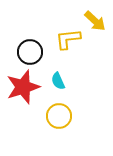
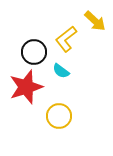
yellow L-shape: moved 2 px left; rotated 32 degrees counterclockwise
black circle: moved 4 px right
cyan semicircle: moved 3 px right, 10 px up; rotated 30 degrees counterclockwise
red star: moved 3 px right
